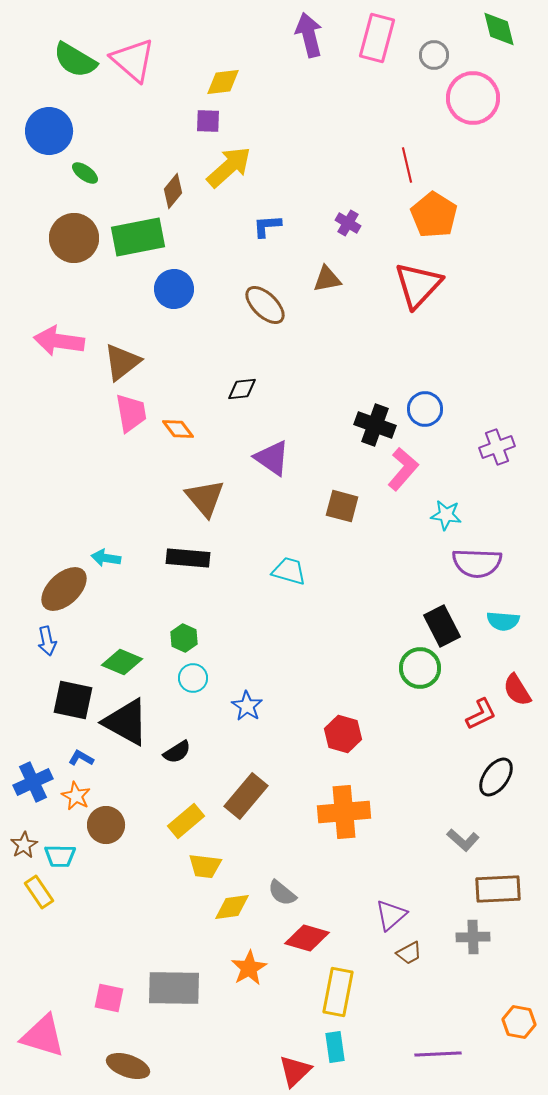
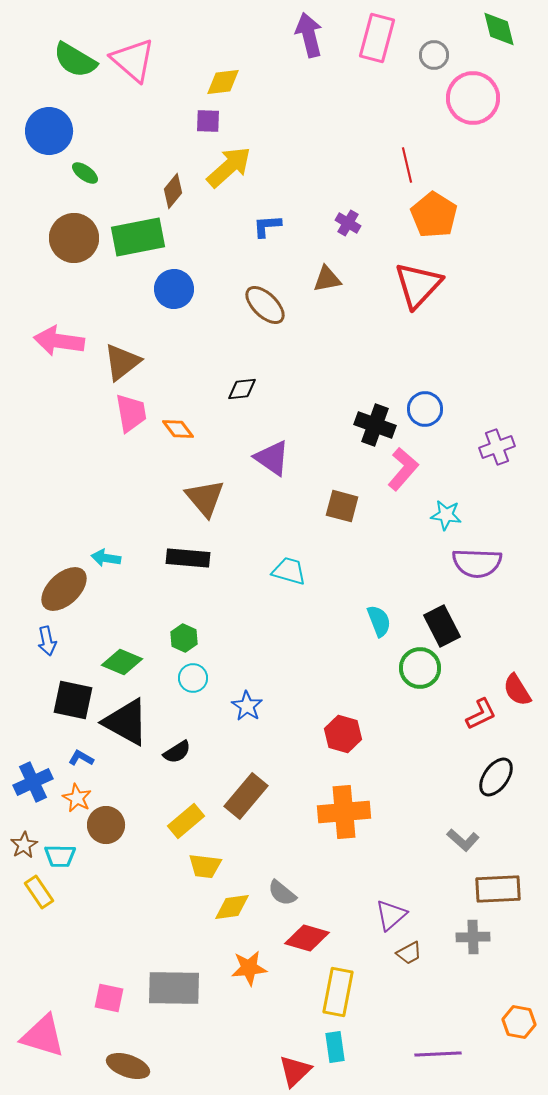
cyan semicircle at (503, 621): moved 124 px left; rotated 116 degrees counterclockwise
orange star at (76, 796): moved 1 px right, 2 px down
orange star at (249, 968): rotated 24 degrees clockwise
